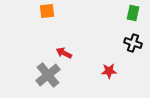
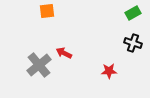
green rectangle: rotated 49 degrees clockwise
gray cross: moved 9 px left, 10 px up
